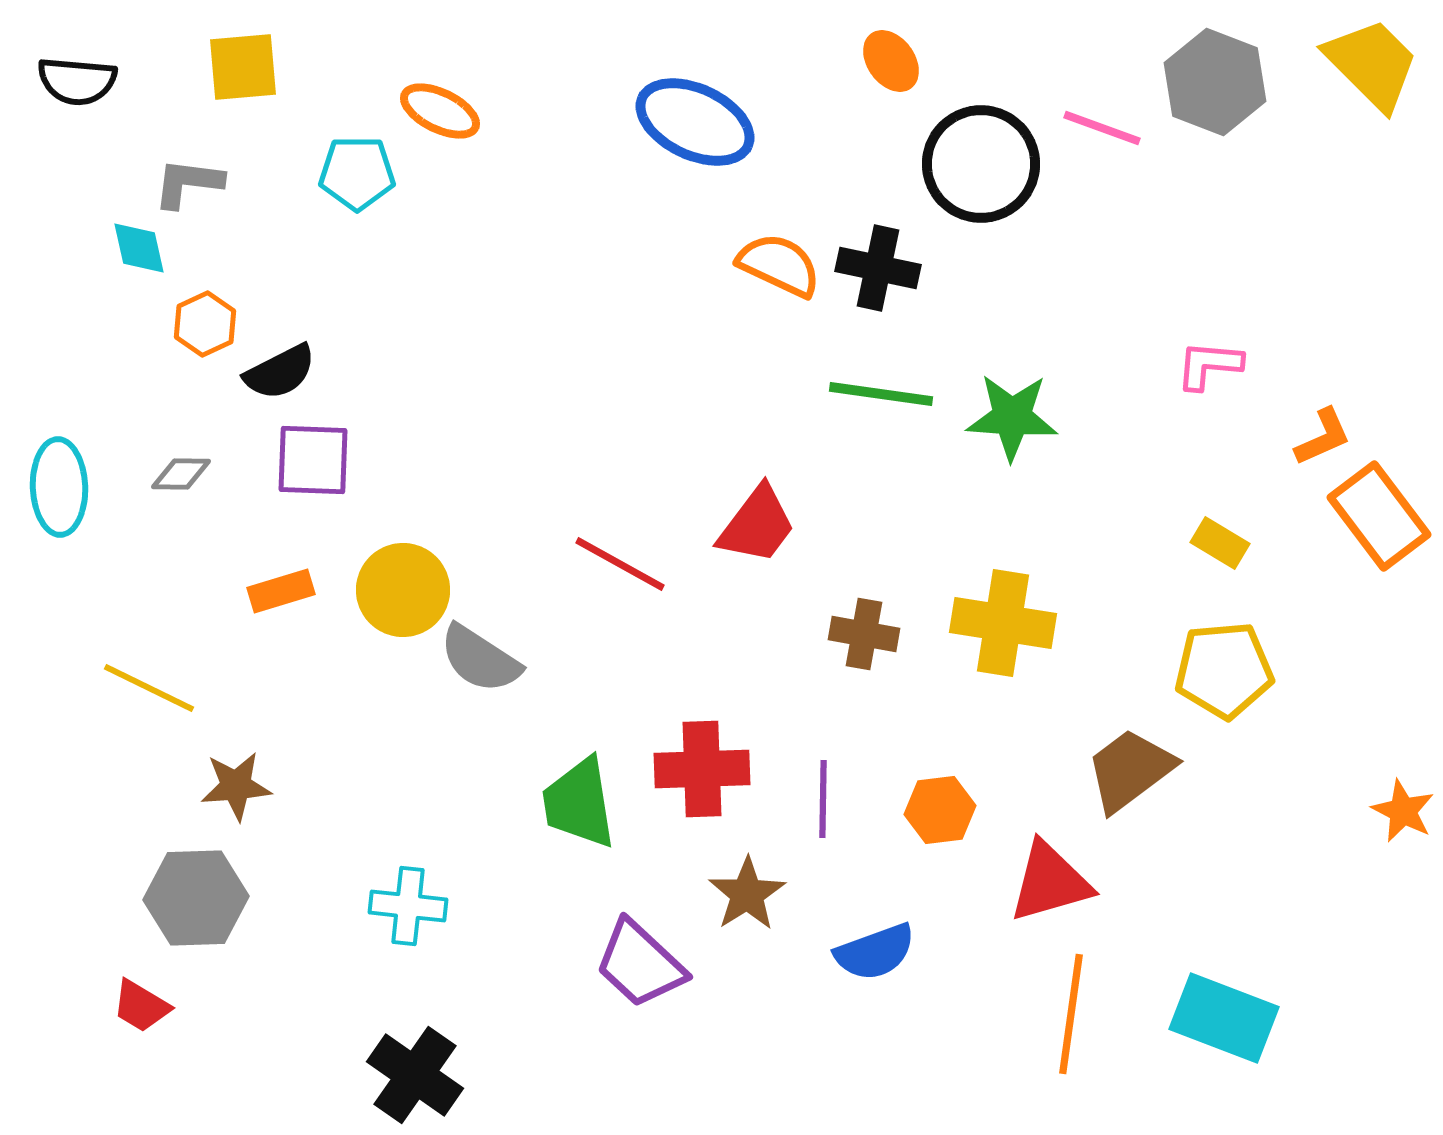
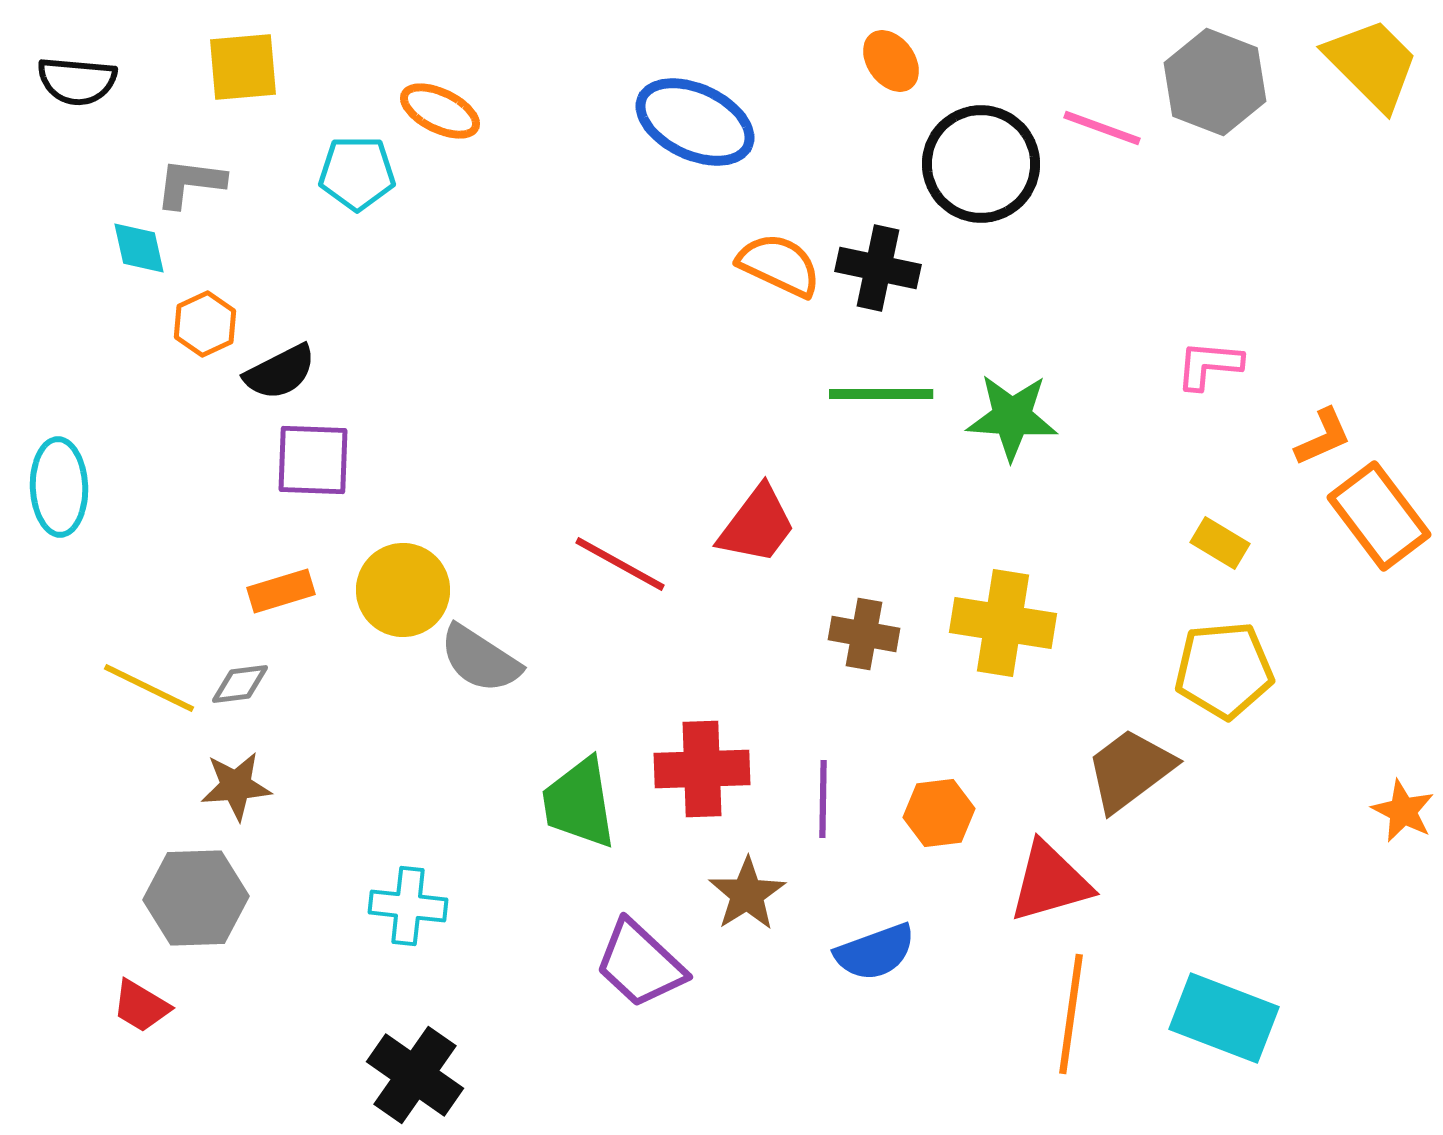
gray L-shape at (188, 183): moved 2 px right
green line at (881, 394): rotated 8 degrees counterclockwise
gray diamond at (181, 474): moved 59 px right, 210 px down; rotated 8 degrees counterclockwise
orange hexagon at (940, 810): moved 1 px left, 3 px down
